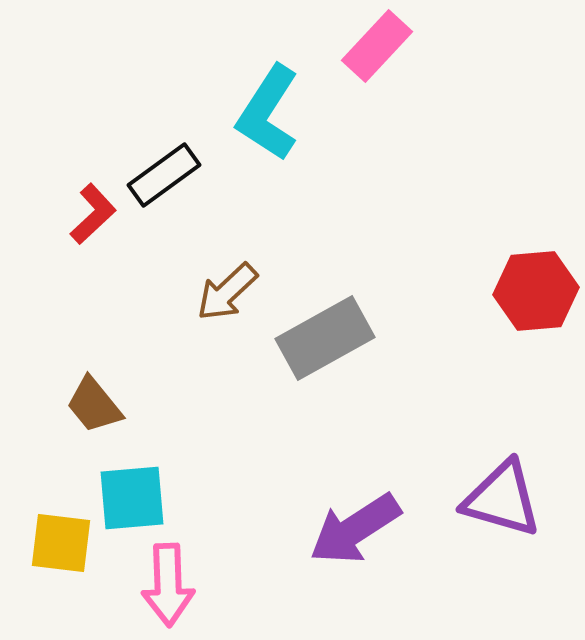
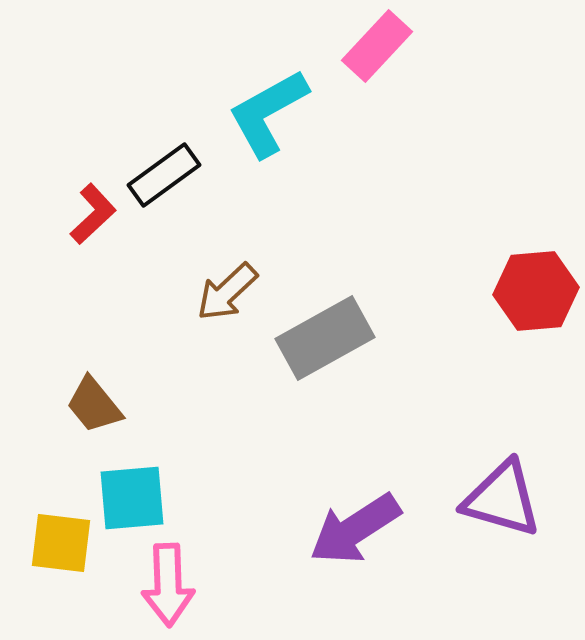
cyan L-shape: rotated 28 degrees clockwise
